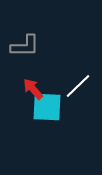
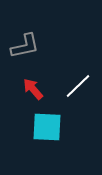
gray L-shape: rotated 12 degrees counterclockwise
cyan square: moved 20 px down
